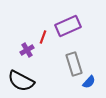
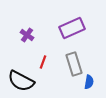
purple rectangle: moved 4 px right, 2 px down
red line: moved 25 px down
purple cross: moved 15 px up; rotated 24 degrees counterclockwise
blue semicircle: rotated 32 degrees counterclockwise
